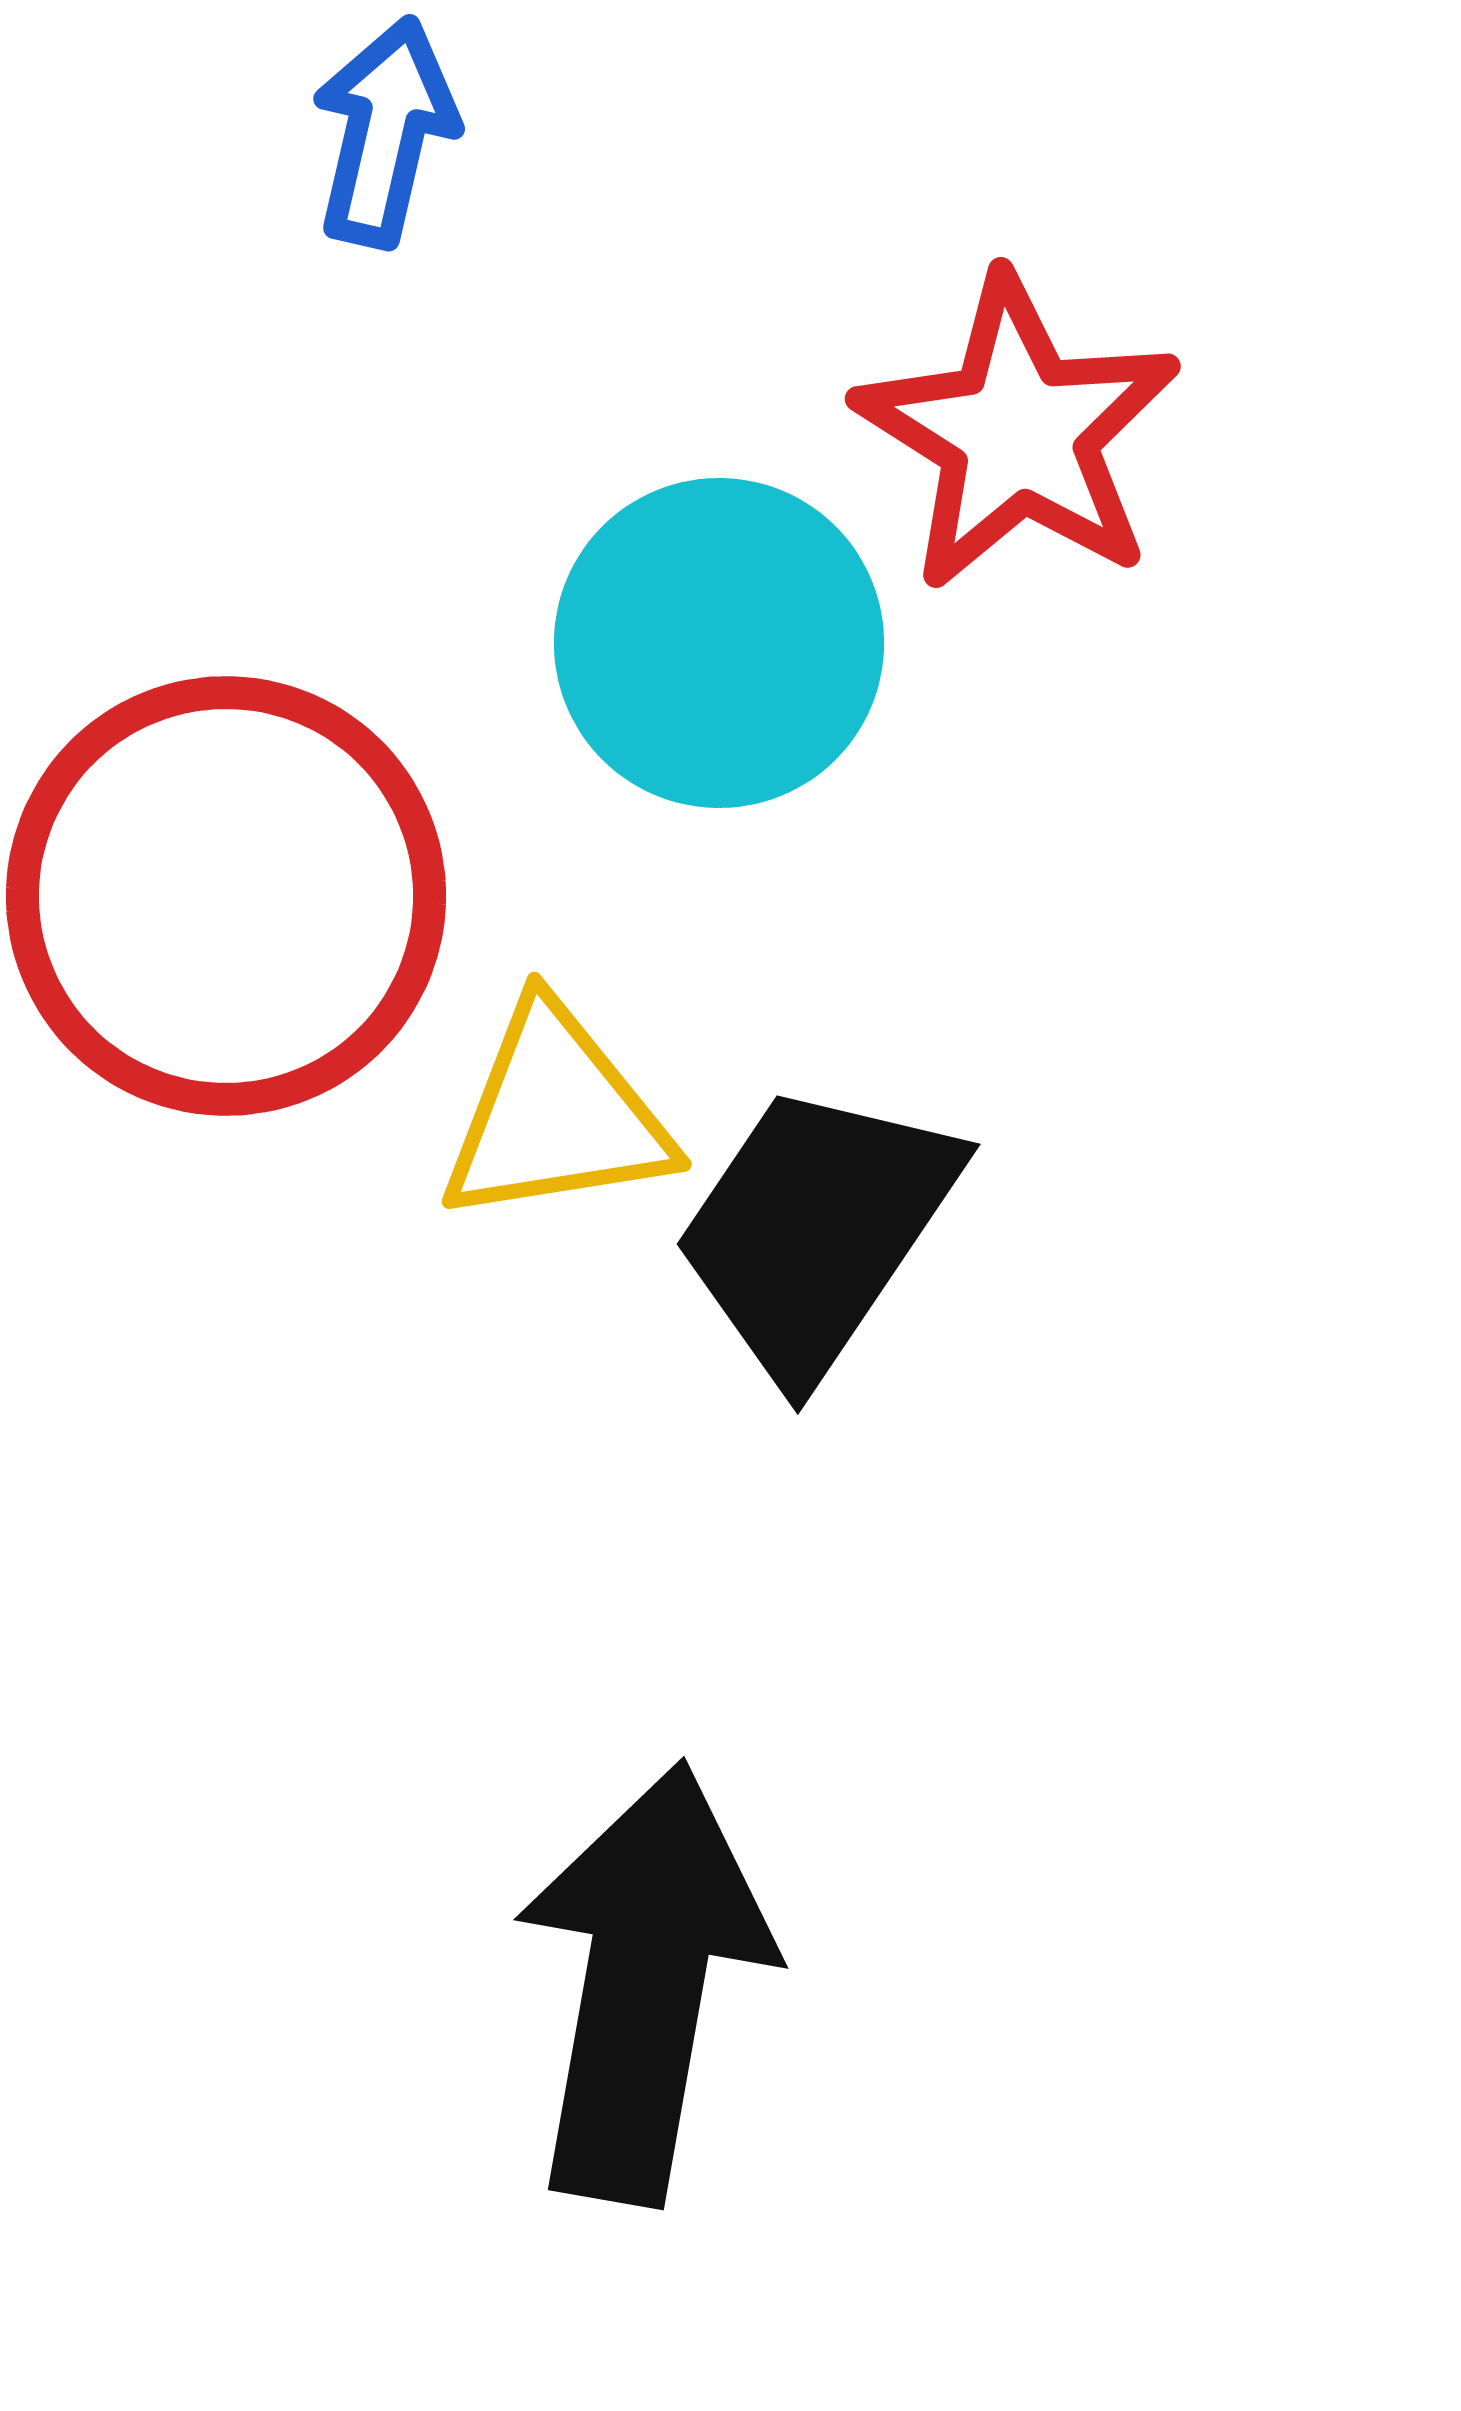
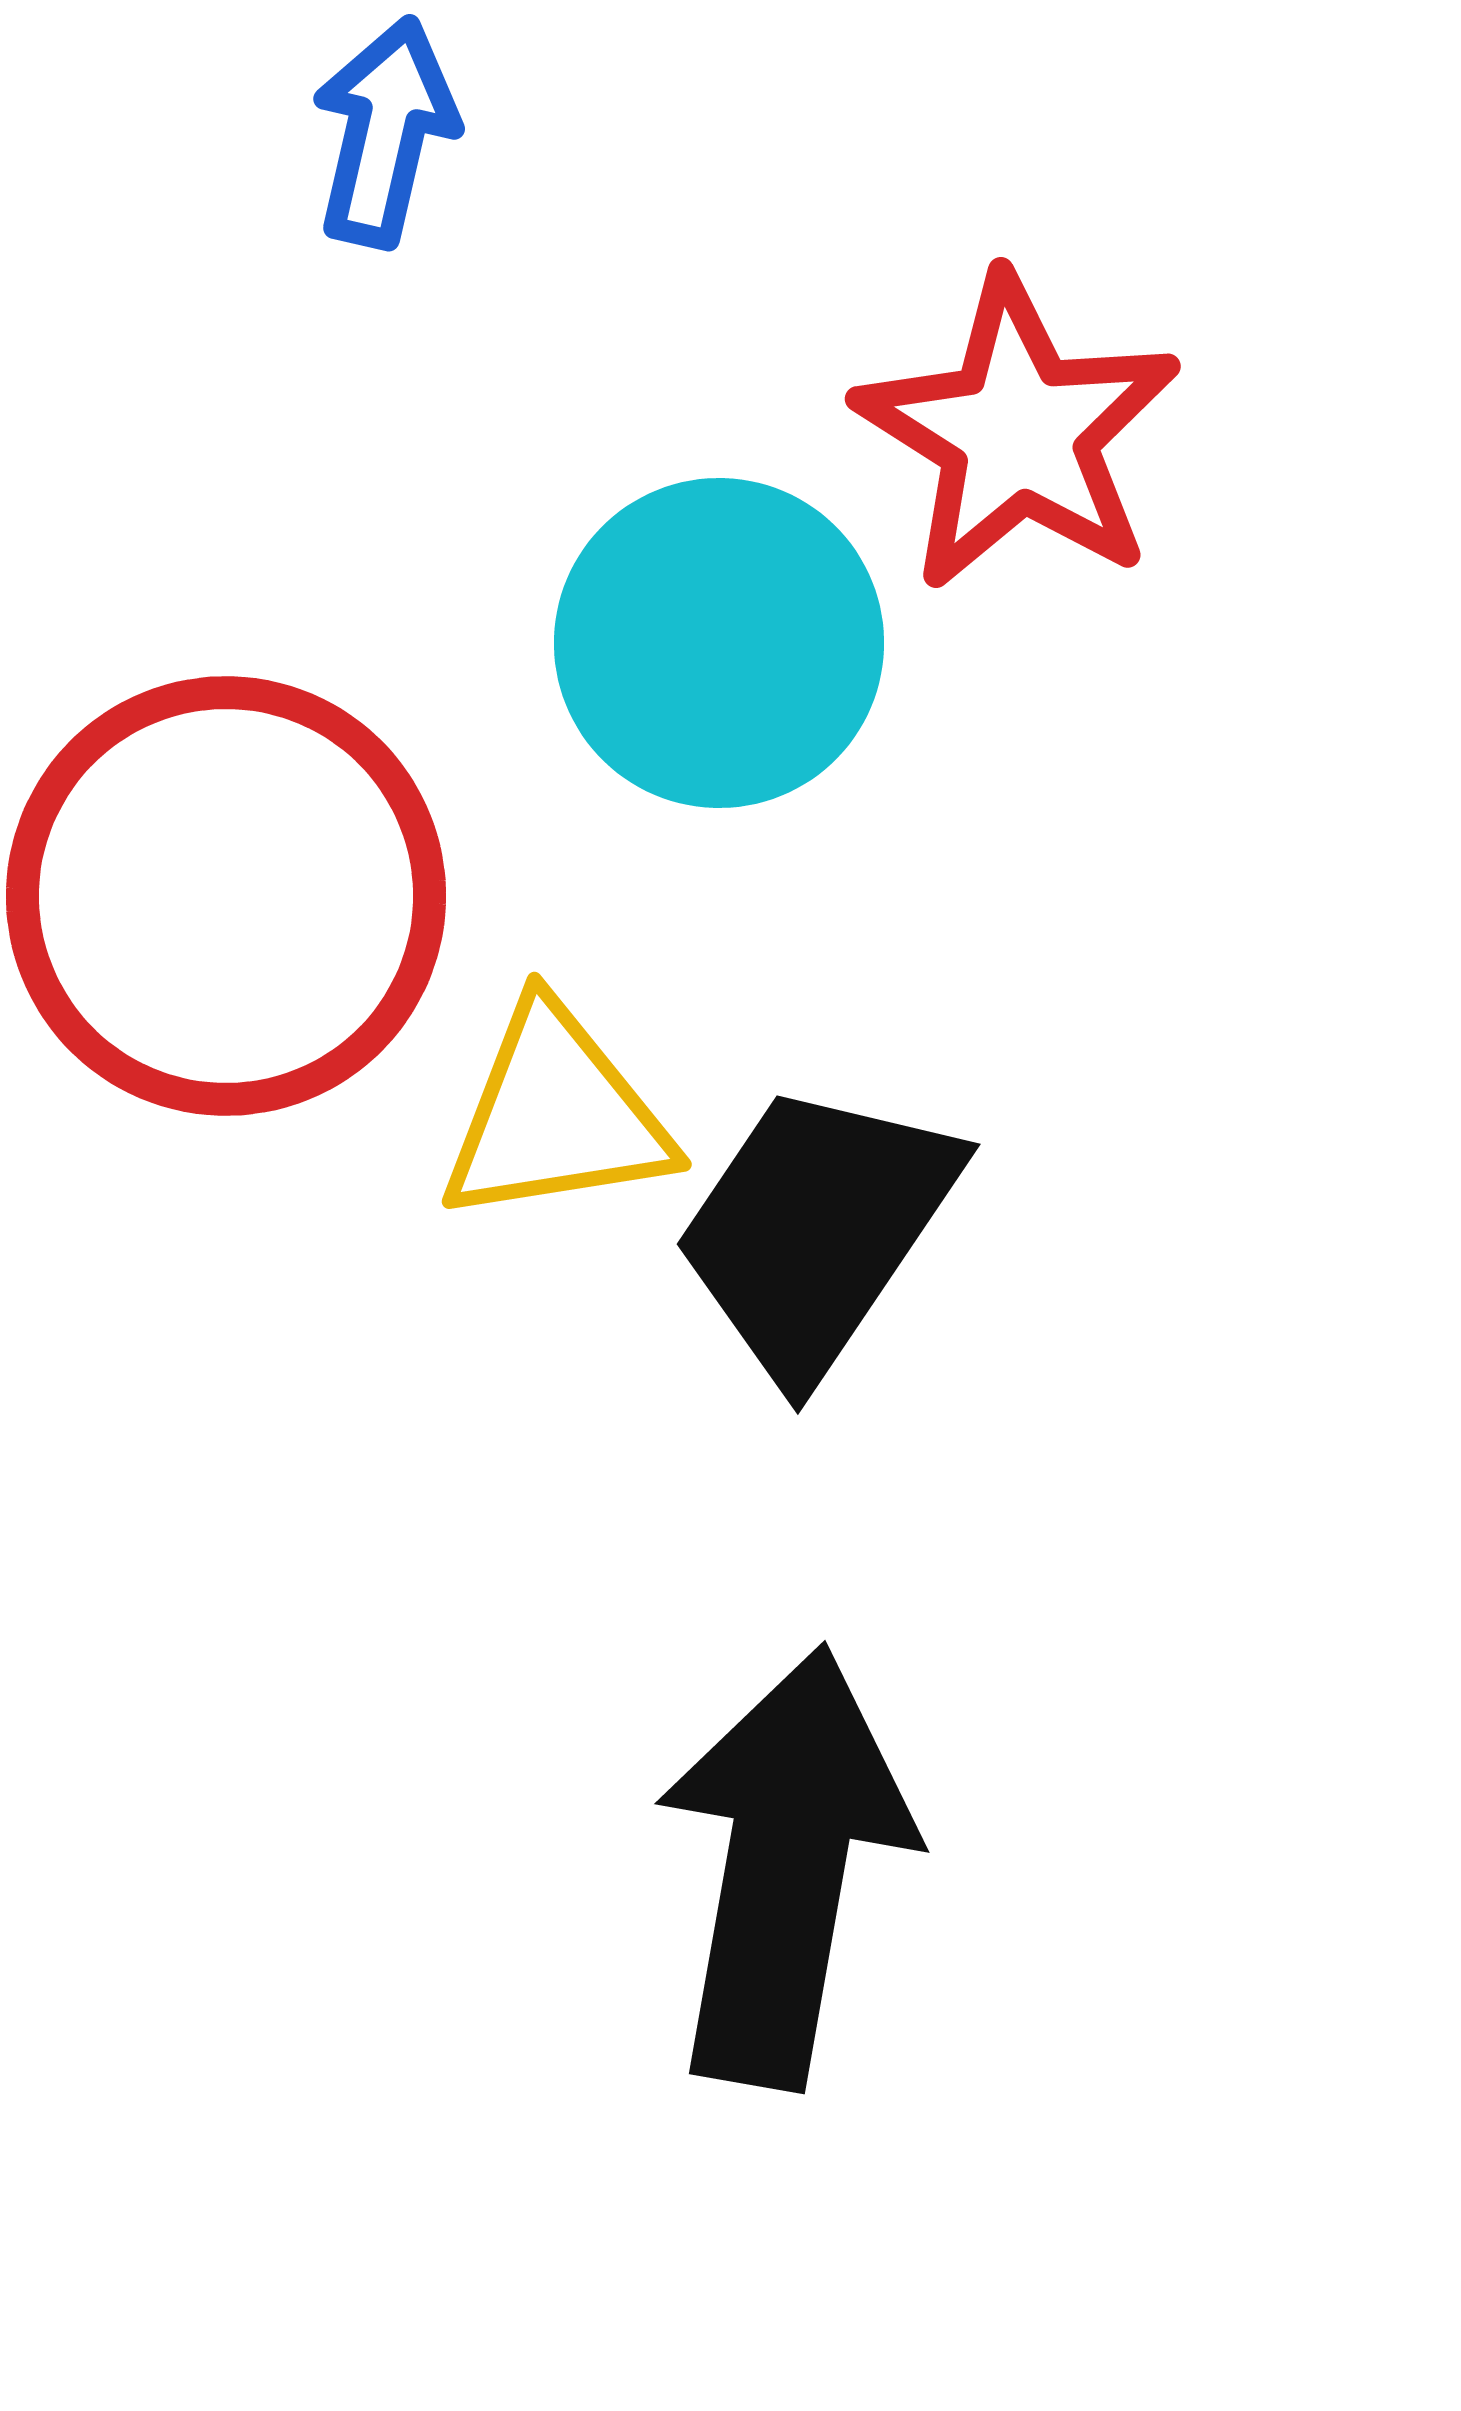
black arrow: moved 141 px right, 116 px up
